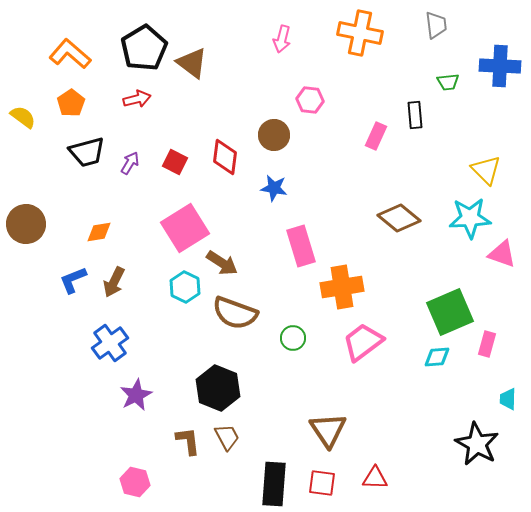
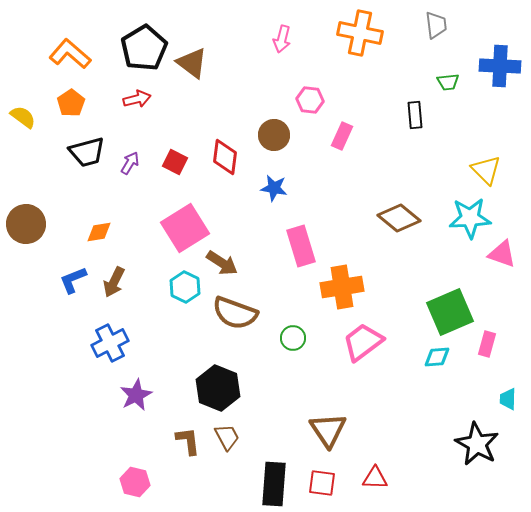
pink rectangle at (376, 136): moved 34 px left
blue cross at (110, 343): rotated 9 degrees clockwise
